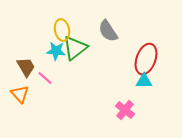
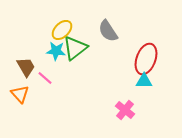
yellow ellipse: rotated 55 degrees clockwise
